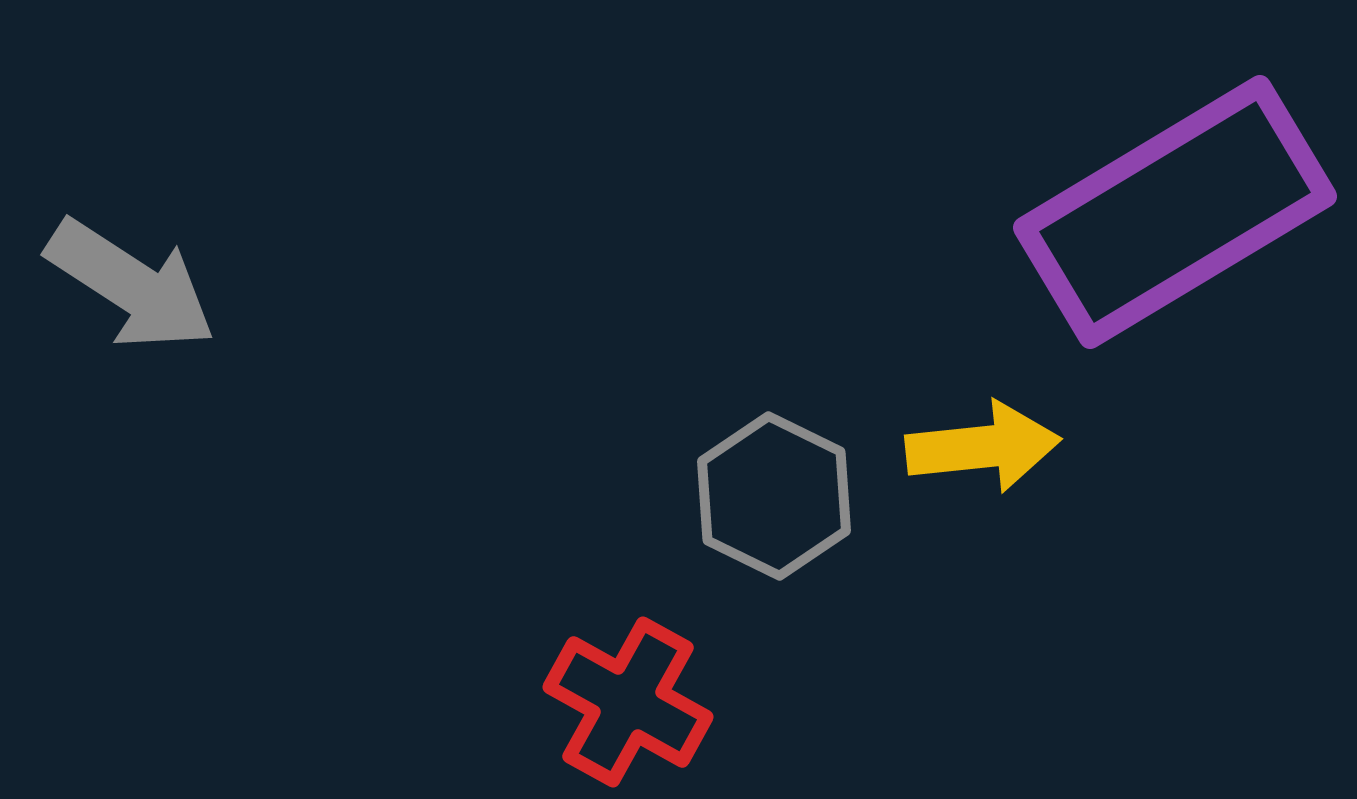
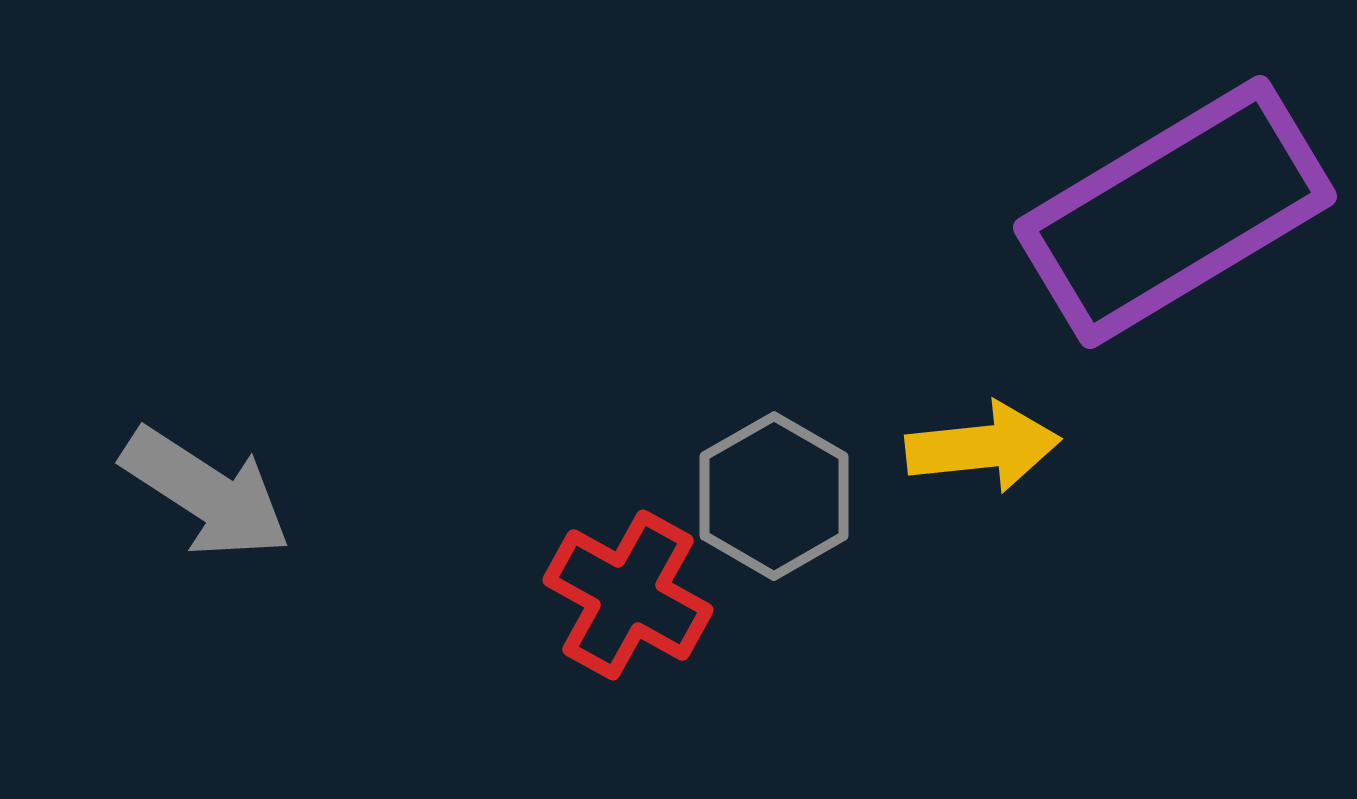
gray arrow: moved 75 px right, 208 px down
gray hexagon: rotated 4 degrees clockwise
red cross: moved 107 px up
